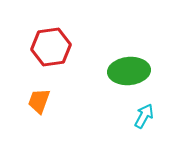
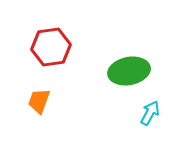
green ellipse: rotated 6 degrees counterclockwise
cyan arrow: moved 6 px right, 3 px up
